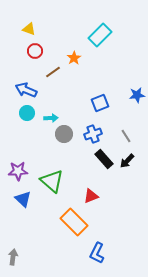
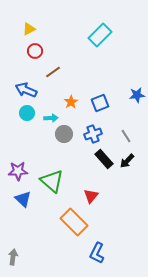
yellow triangle: rotated 48 degrees counterclockwise
orange star: moved 3 px left, 44 px down
red triangle: rotated 28 degrees counterclockwise
